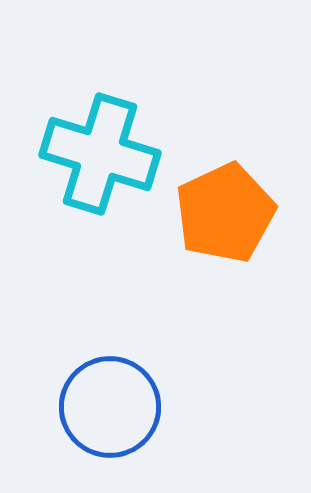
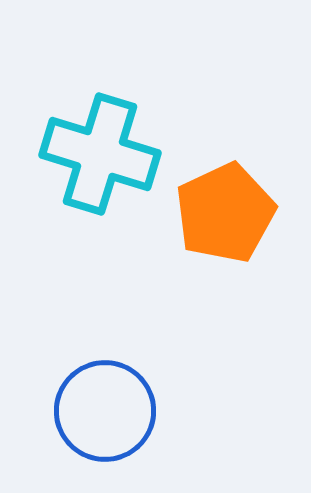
blue circle: moved 5 px left, 4 px down
